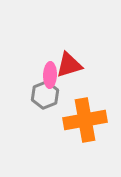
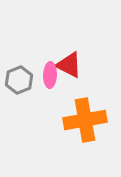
red triangle: rotated 44 degrees clockwise
gray hexagon: moved 26 px left, 15 px up
